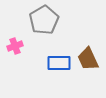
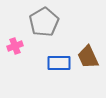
gray pentagon: moved 2 px down
brown trapezoid: moved 2 px up
